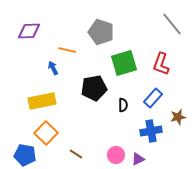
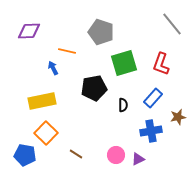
orange line: moved 1 px down
